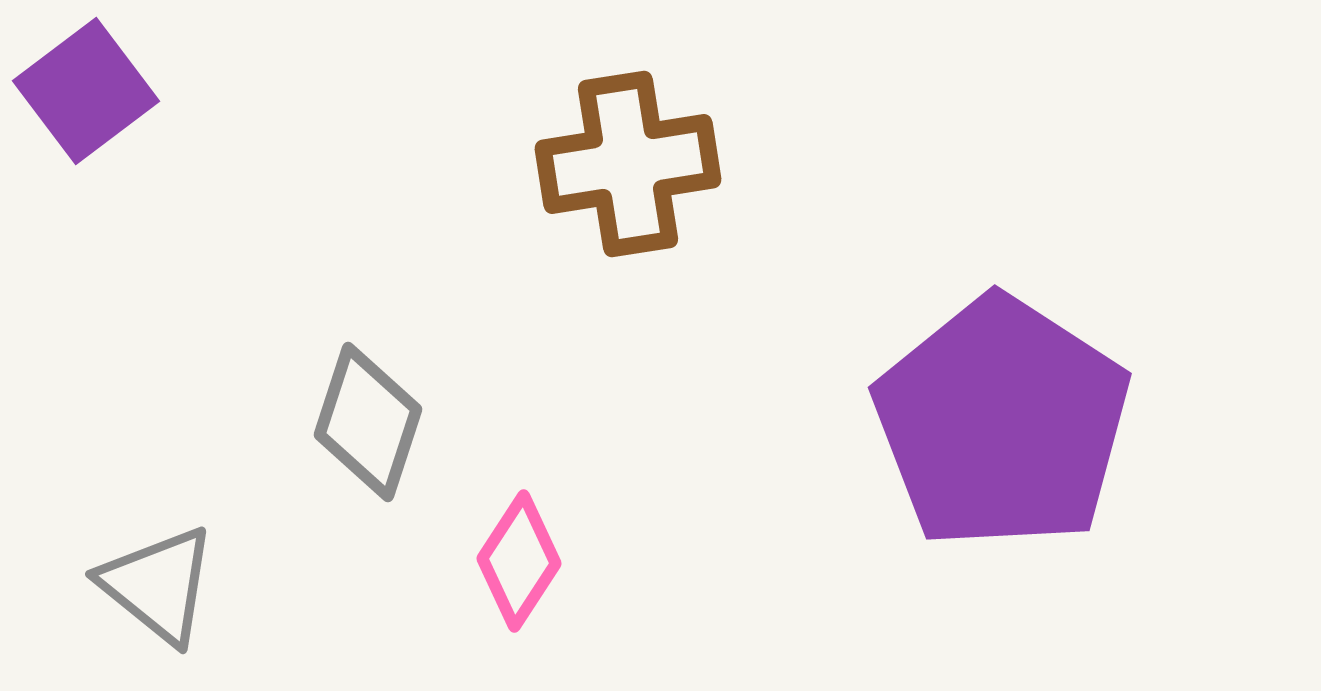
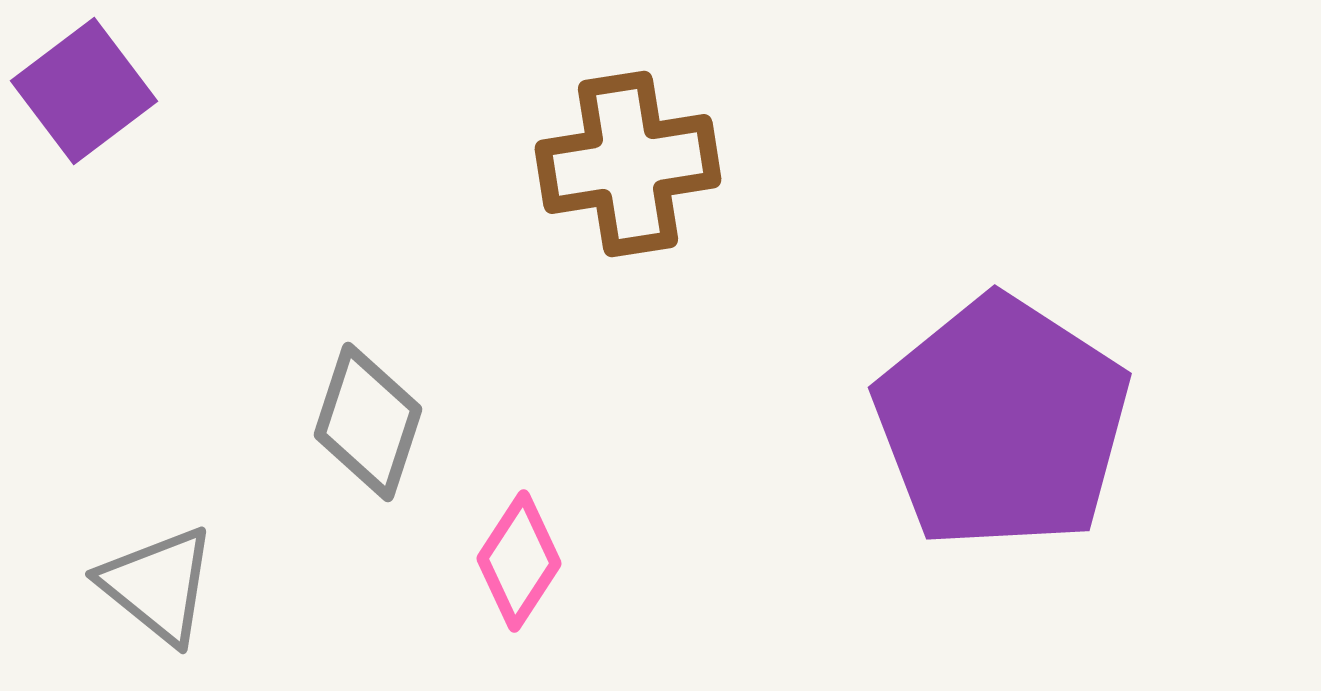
purple square: moved 2 px left
